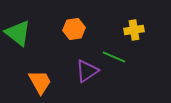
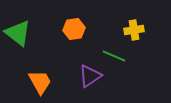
green line: moved 1 px up
purple triangle: moved 3 px right, 5 px down
